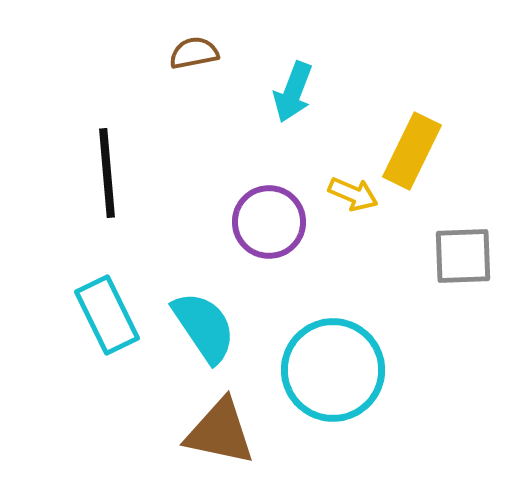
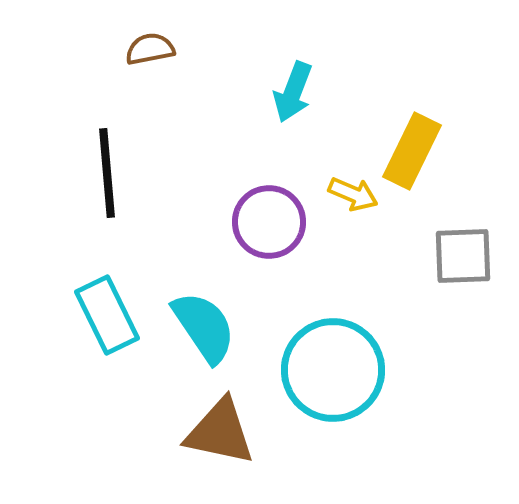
brown semicircle: moved 44 px left, 4 px up
